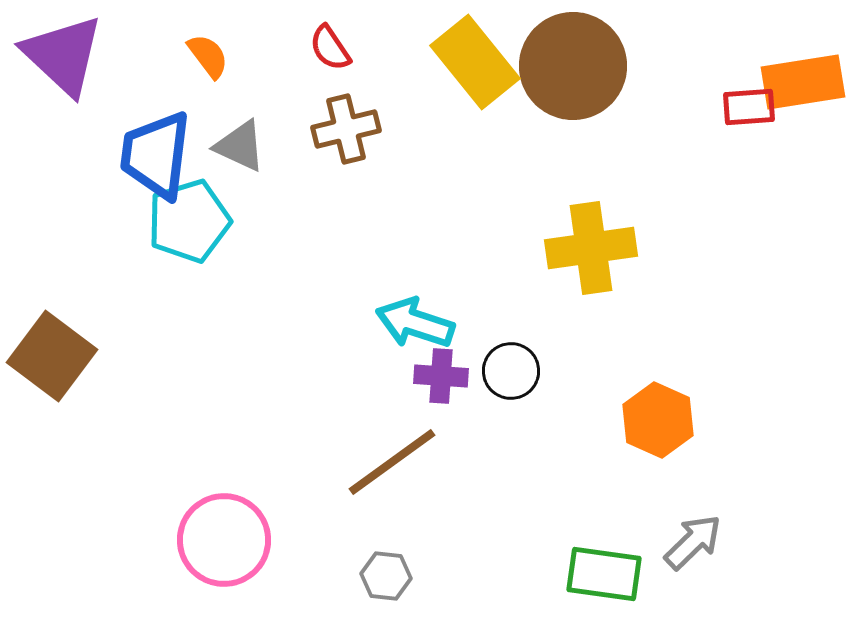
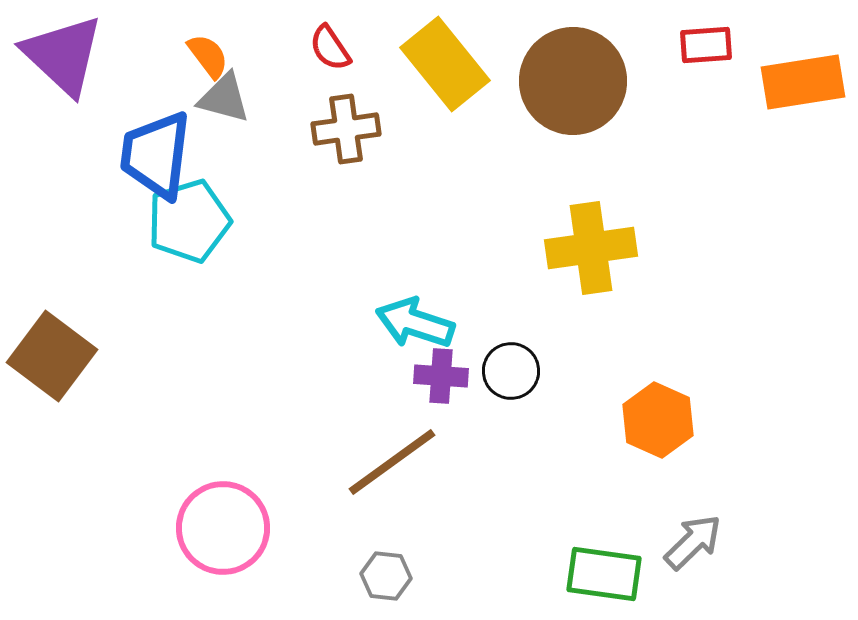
yellow rectangle: moved 30 px left, 2 px down
brown circle: moved 15 px down
red rectangle: moved 43 px left, 62 px up
brown cross: rotated 6 degrees clockwise
gray triangle: moved 16 px left, 48 px up; rotated 10 degrees counterclockwise
pink circle: moved 1 px left, 12 px up
